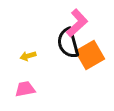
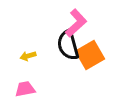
pink L-shape: moved 1 px left
black semicircle: moved 2 px down
